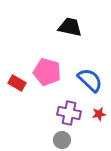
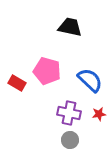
pink pentagon: moved 1 px up
gray circle: moved 8 px right
